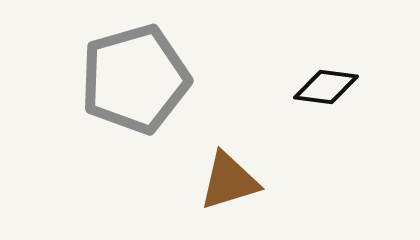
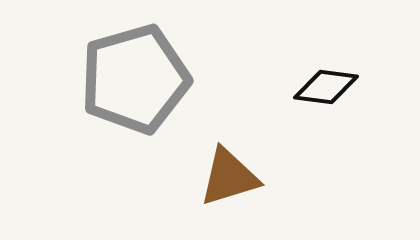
brown triangle: moved 4 px up
